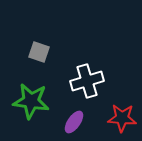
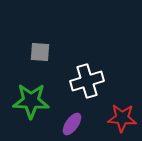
gray square: moved 1 px right; rotated 15 degrees counterclockwise
green star: rotated 6 degrees counterclockwise
purple ellipse: moved 2 px left, 2 px down
